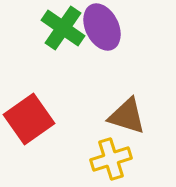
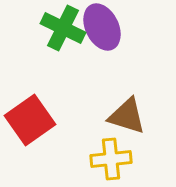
green cross: rotated 9 degrees counterclockwise
red square: moved 1 px right, 1 px down
yellow cross: rotated 12 degrees clockwise
